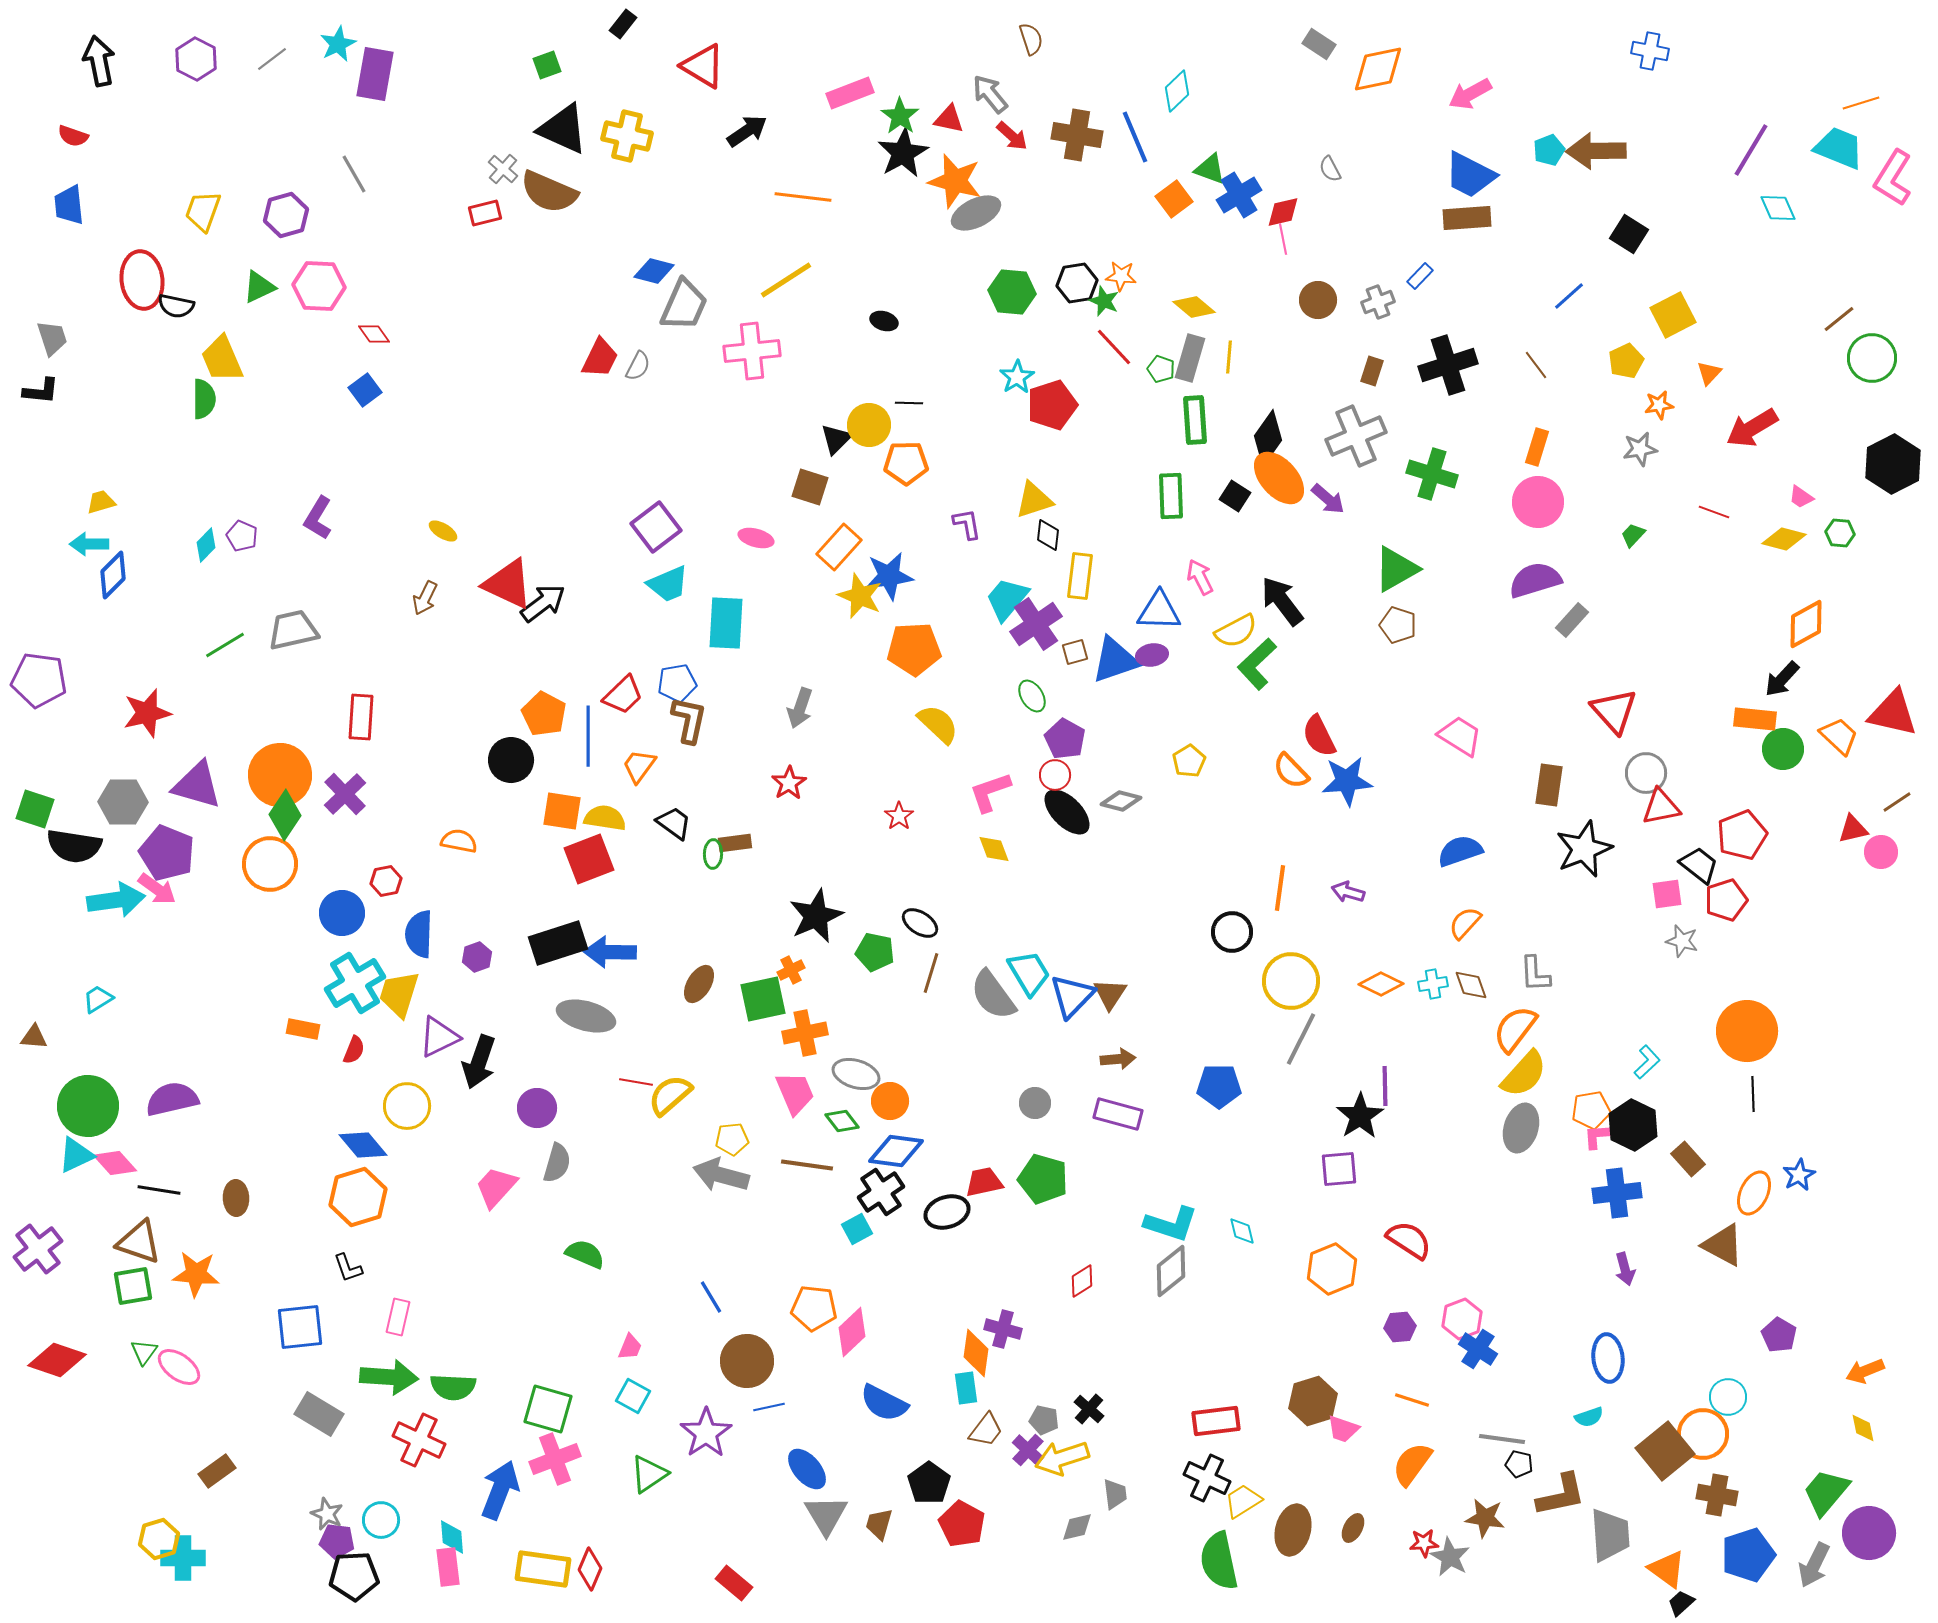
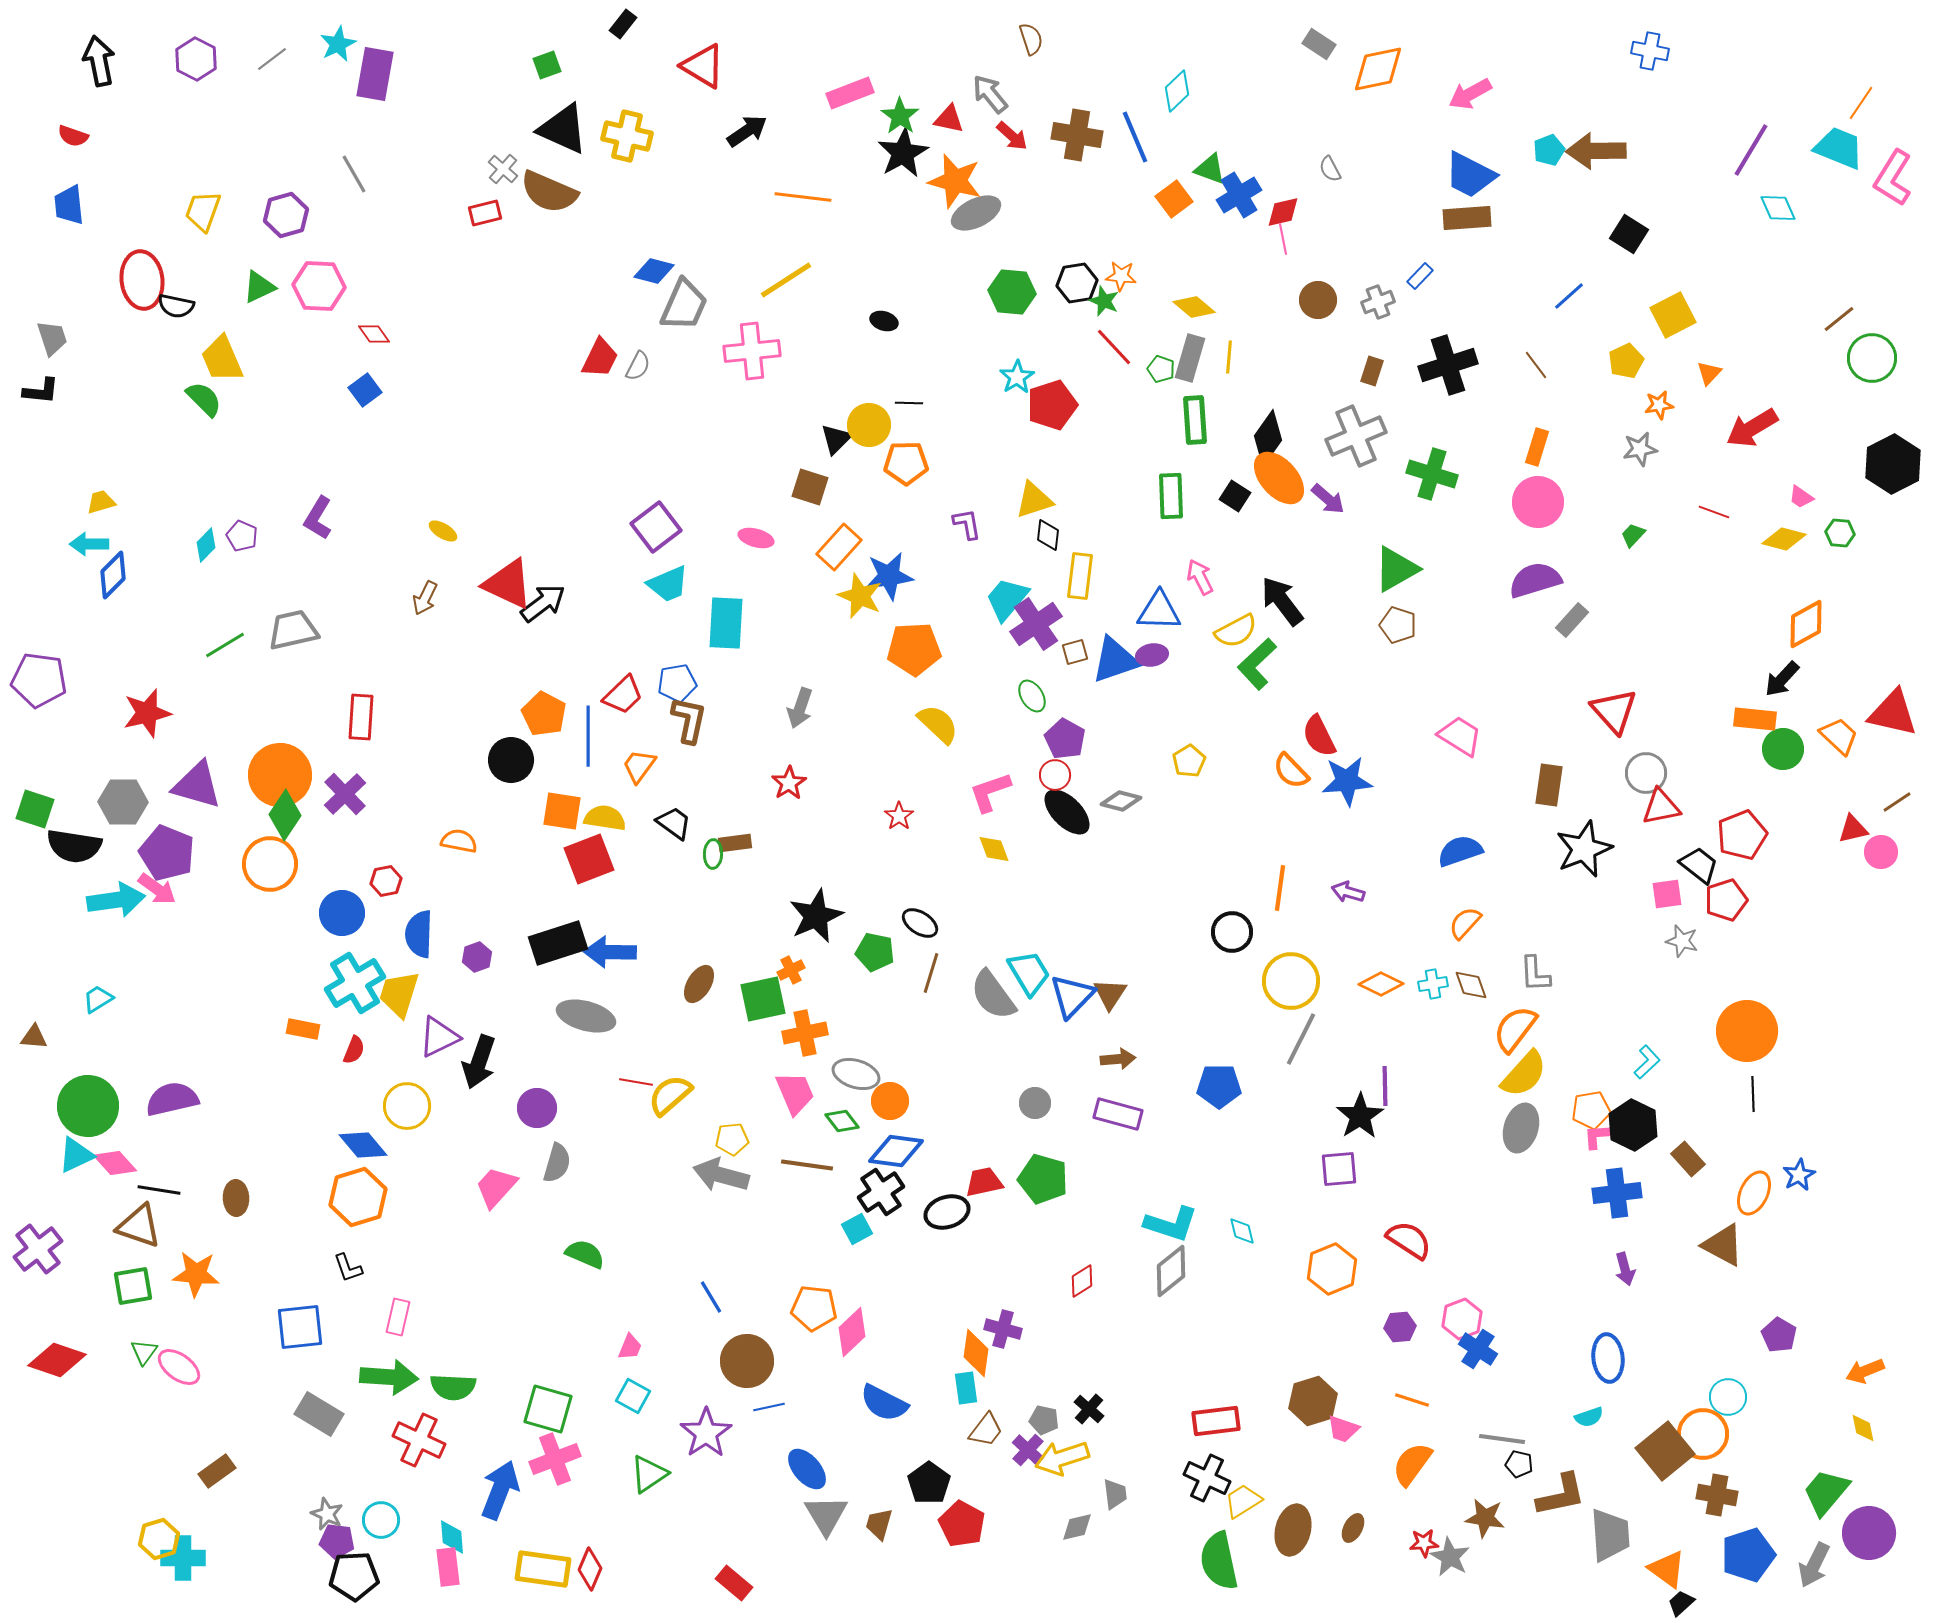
orange line at (1861, 103): rotated 39 degrees counterclockwise
green semicircle at (204, 399): rotated 45 degrees counterclockwise
brown triangle at (139, 1242): moved 16 px up
